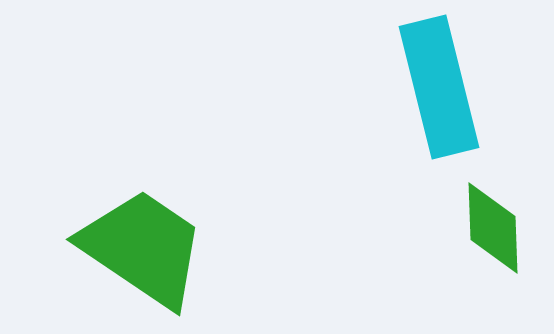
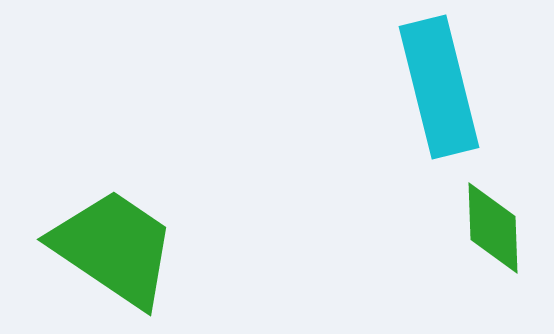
green trapezoid: moved 29 px left
